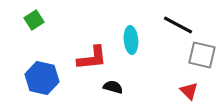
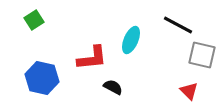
cyan ellipse: rotated 28 degrees clockwise
black semicircle: rotated 12 degrees clockwise
